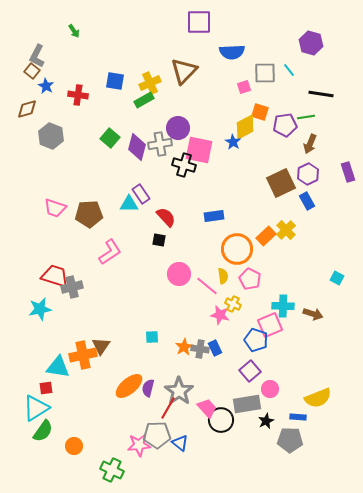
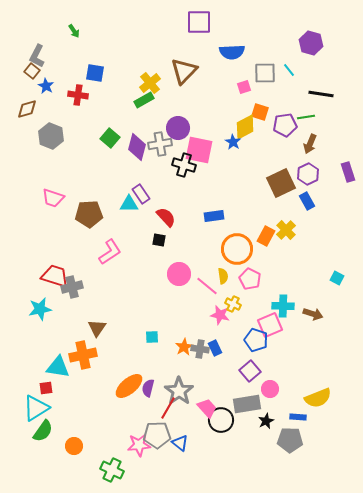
blue square at (115, 81): moved 20 px left, 8 px up
yellow cross at (150, 83): rotated 15 degrees counterclockwise
pink trapezoid at (55, 208): moved 2 px left, 10 px up
orange rectangle at (266, 236): rotated 18 degrees counterclockwise
brown triangle at (101, 346): moved 4 px left, 18 px up
